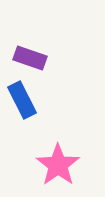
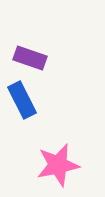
pink star: rotated 24 degrees clockwise
